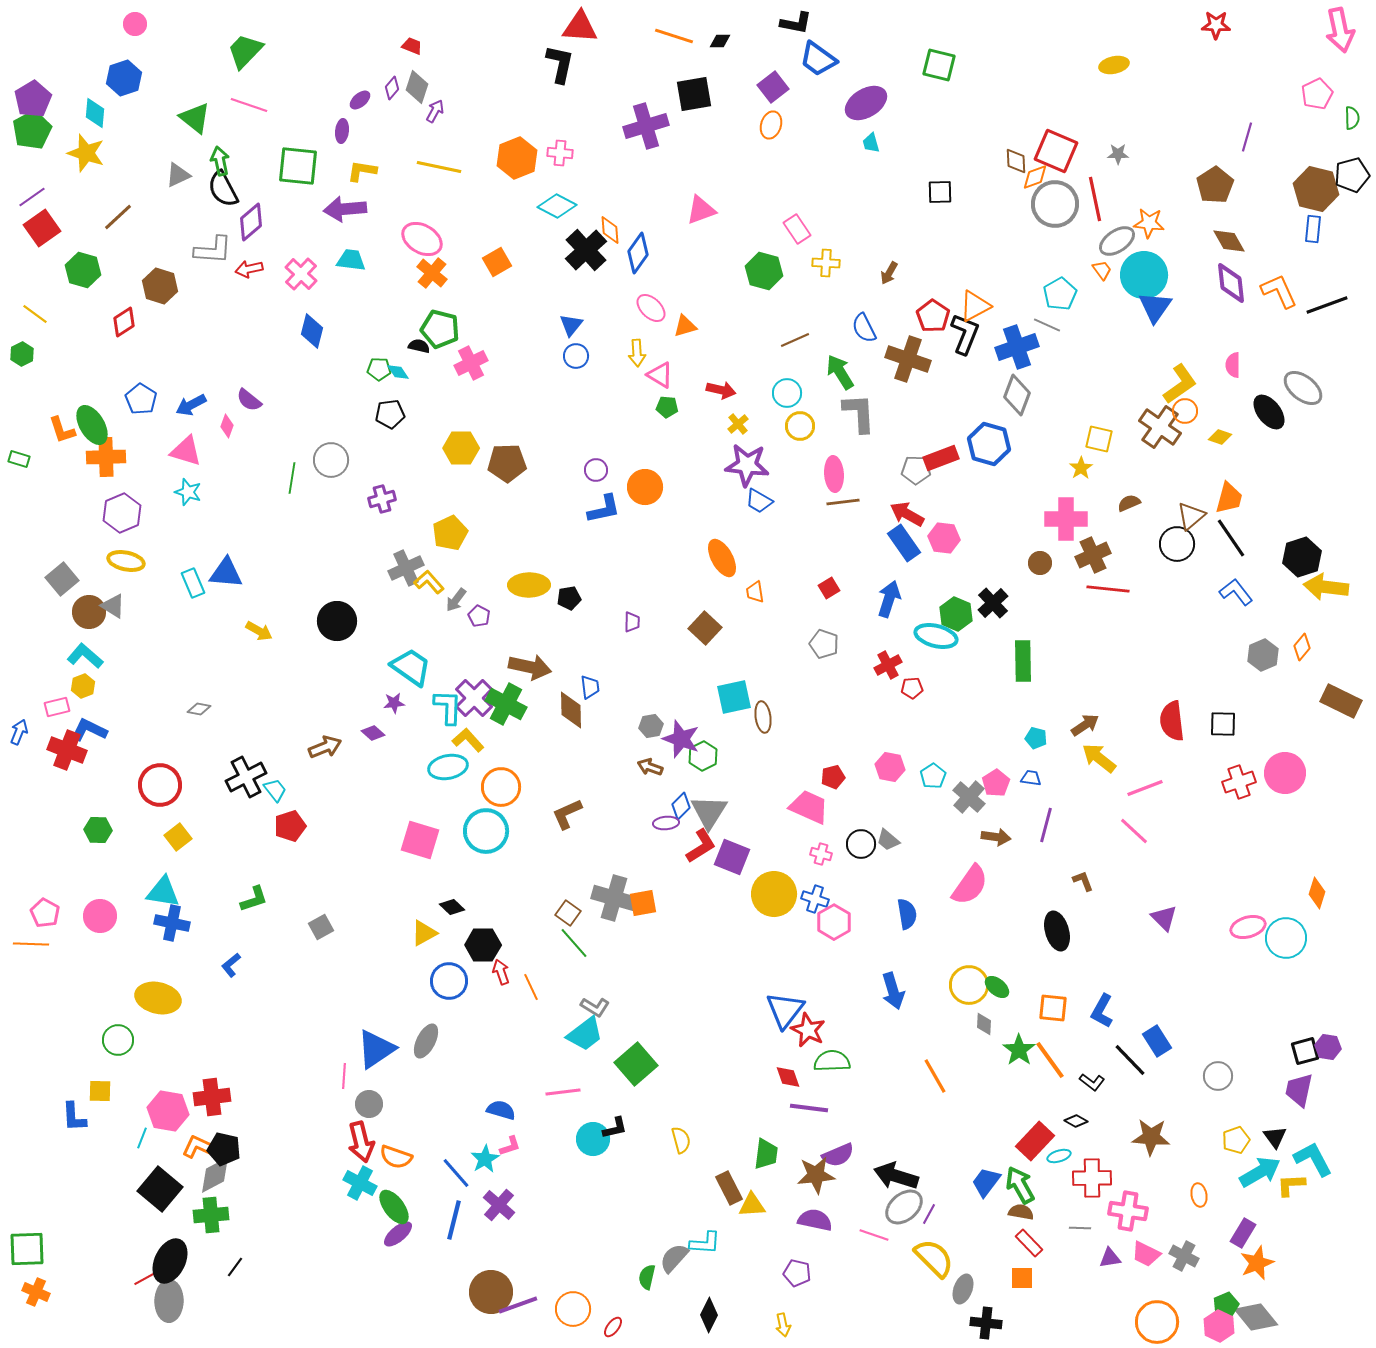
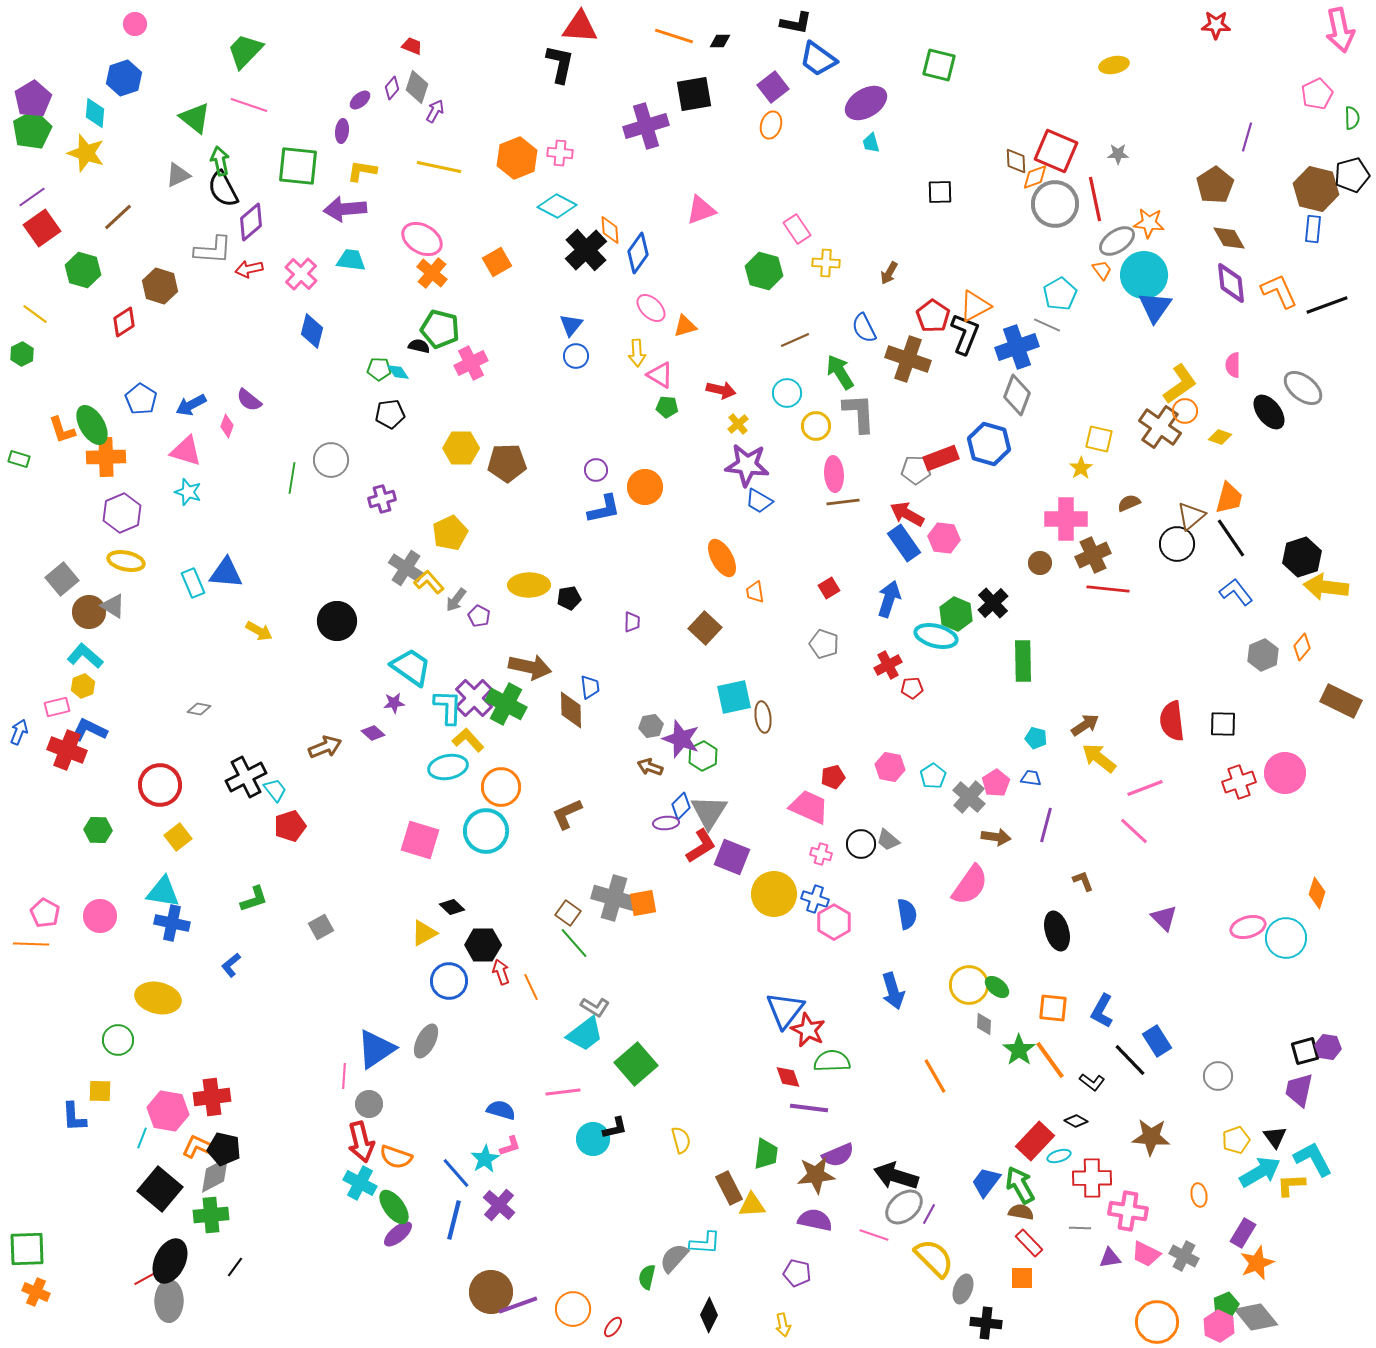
brown diamond at (1229, 241): moved 3 px up
yellow circle at (800, 426): moved 16 px right
gray cross at (406, 568): rotated 32 degrees counterclockwise
